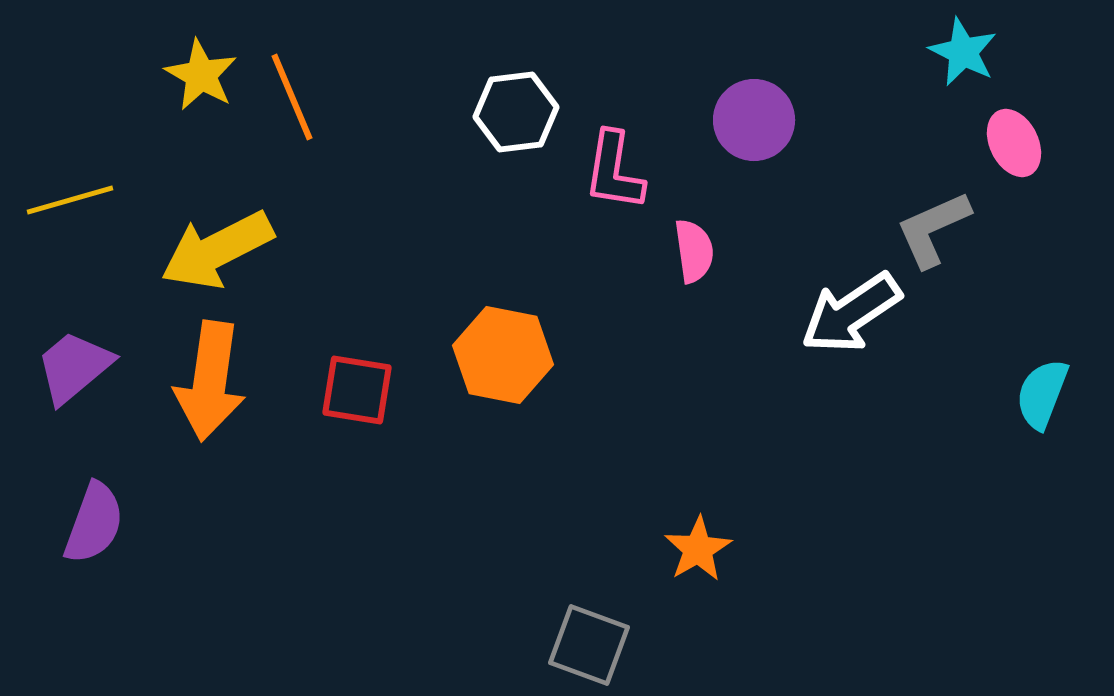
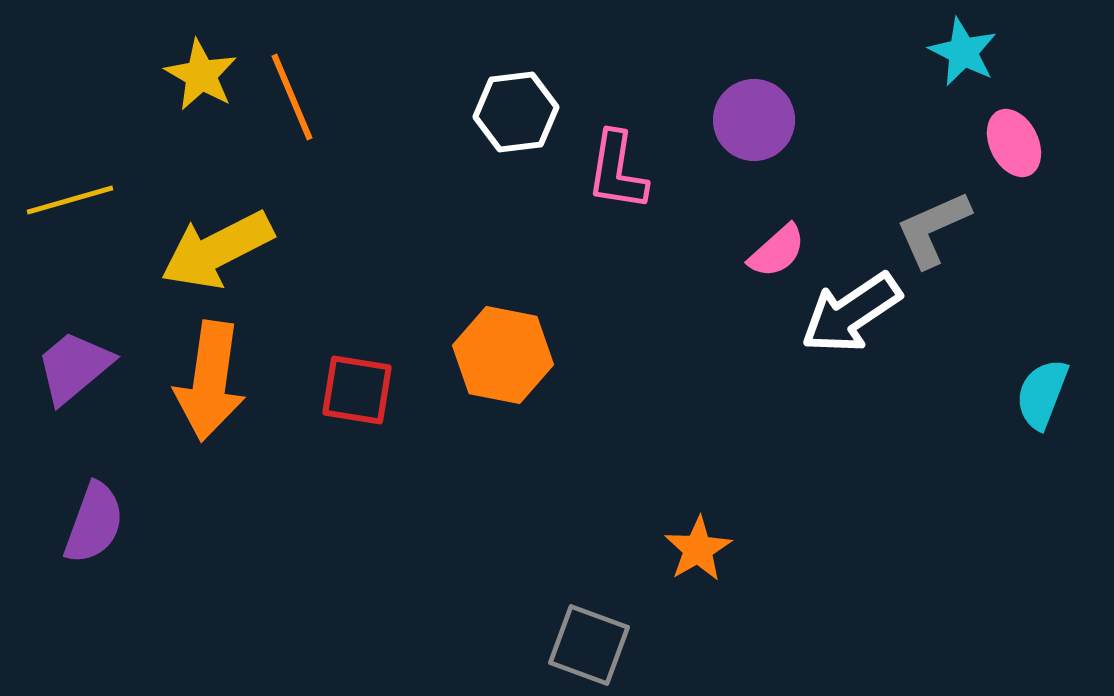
pink L-shape: moved 3 px right
pink semicircle: moved 83 px right; rotated 56 degrees clockwise
